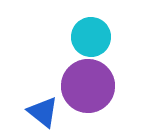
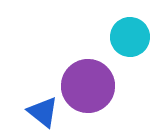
cyan circle: moved 39 px right
